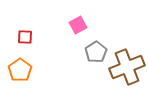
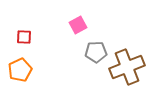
red square: moved 1 px left
gray pentagon: rotated 30 degrees clockwise
orange pentagon: rotated 10 degrees clockwise
